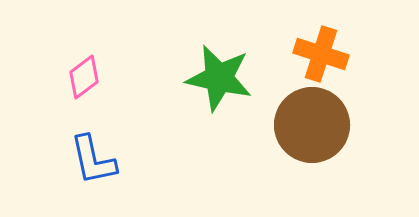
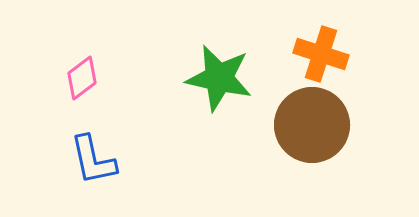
pink diamond: moved 2 px left, 1 px down
